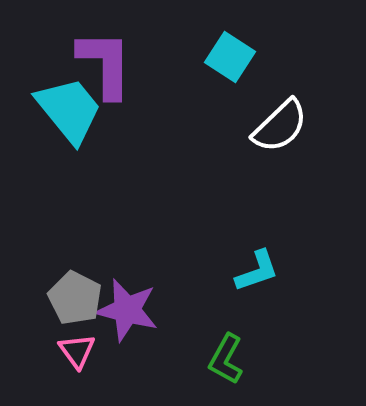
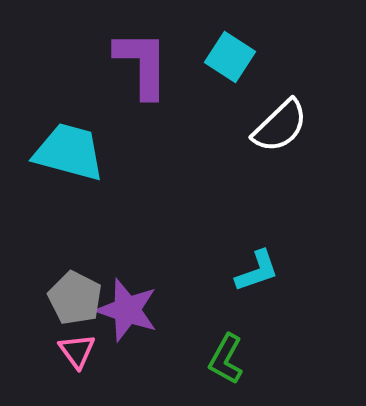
purple L-shape: moved 37 px right
cyan trapezoid: moved 42 px down; rotated 36 degrees counterclockwise
purple star: rotated 4 degrees clockwise
